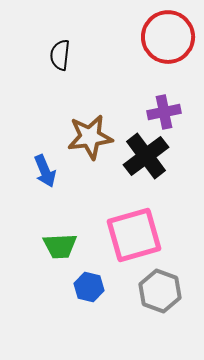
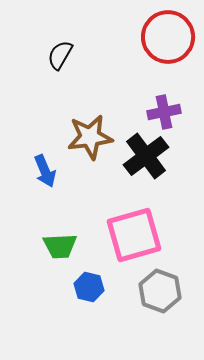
black semicircle: rotated 24 degrees clockwise
